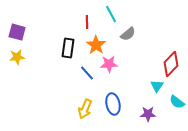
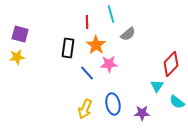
cyan line: rotated 12 degrees clockwise
purple square: moved 3 px right, 2 px down
purple star: moved 6 px left, 1 px up
